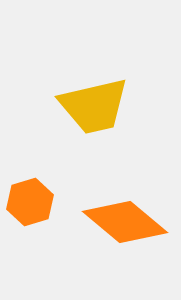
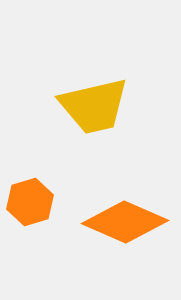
orange diamond: rotated 16 degrees counterclockwise
